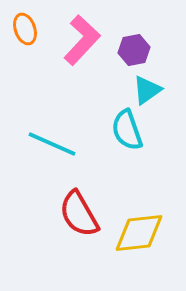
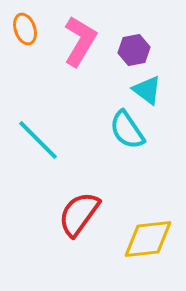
pink L-shape: moved 2 px left, 1 px down; rotated 12 degrees counterclockwise
cyan triangle: rotated 48 degrees counterclockwise
cyan semicircle: rotated 15 degrees counterclockwise
cyan line: moved 14 px left, 4 px up; rotated 21 degrees clockwise
red semicircle: rotated 66 degrees clockwise
yellow diamond: moved 9 px right, 6 px down
